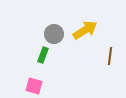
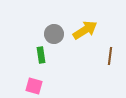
green rectangle: moved 2 px left; rotated 28 degrees counterclockwise
